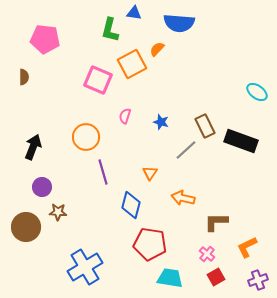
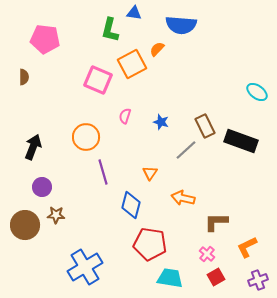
blue semicircle: moved 2 px right, 2 px down
brown star: moved 2 px left, 3 px down
brown circle: moved 1 px left, 2 px up
